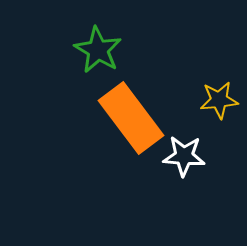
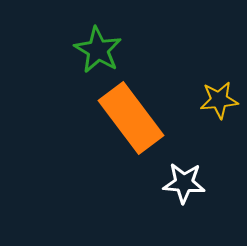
white star: moved 27 px down
